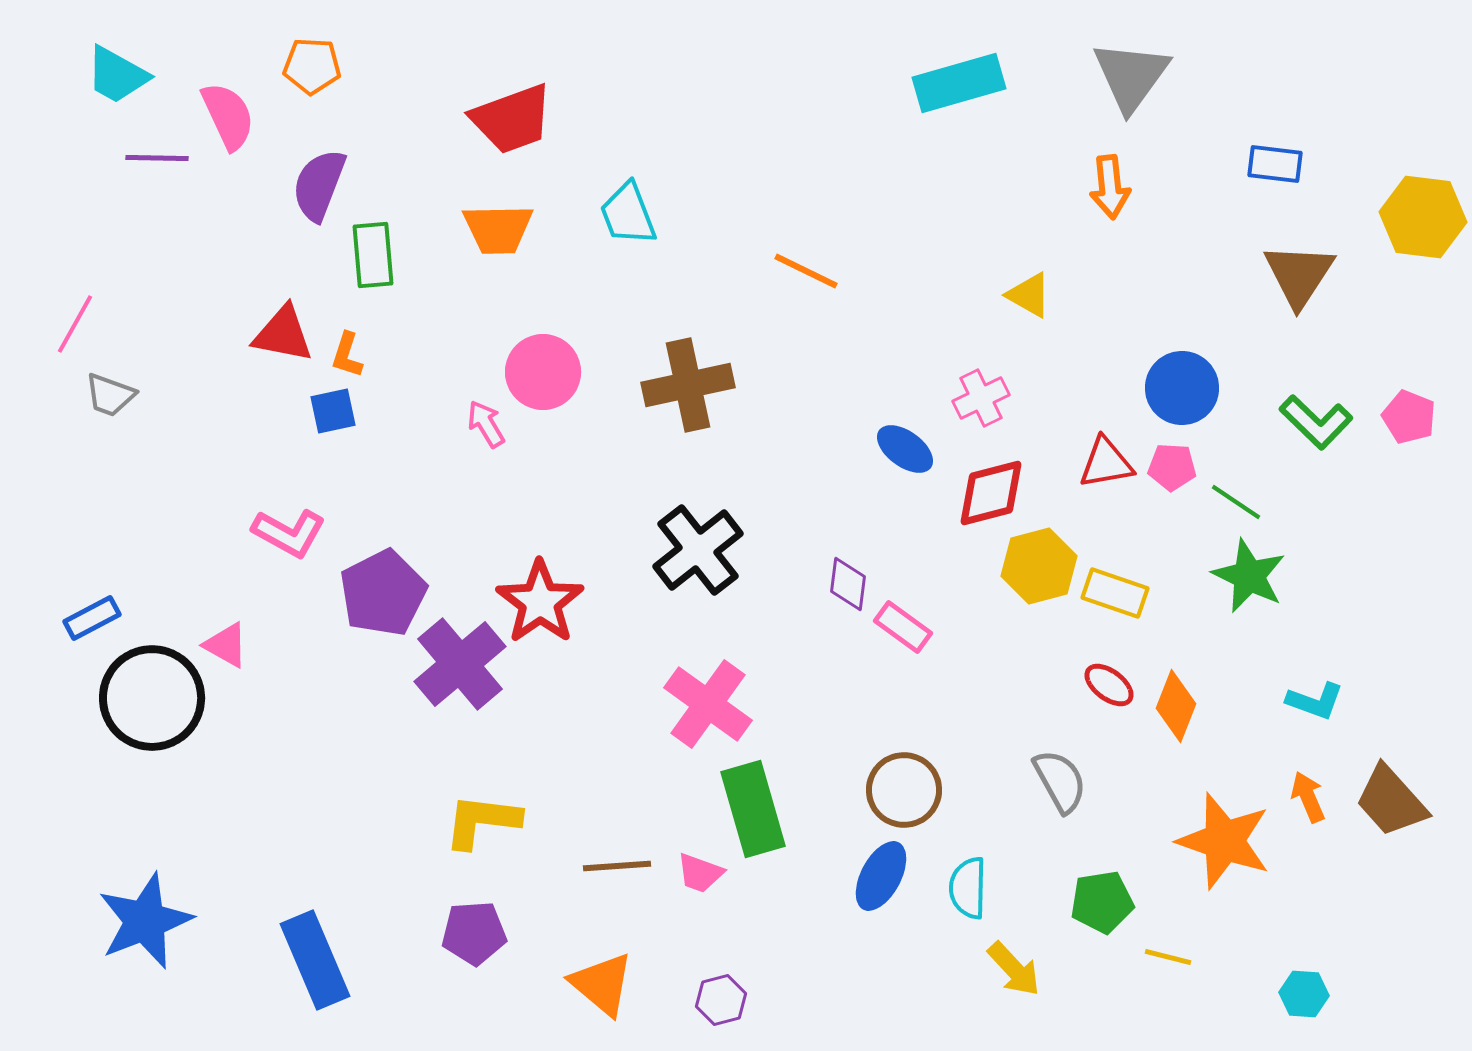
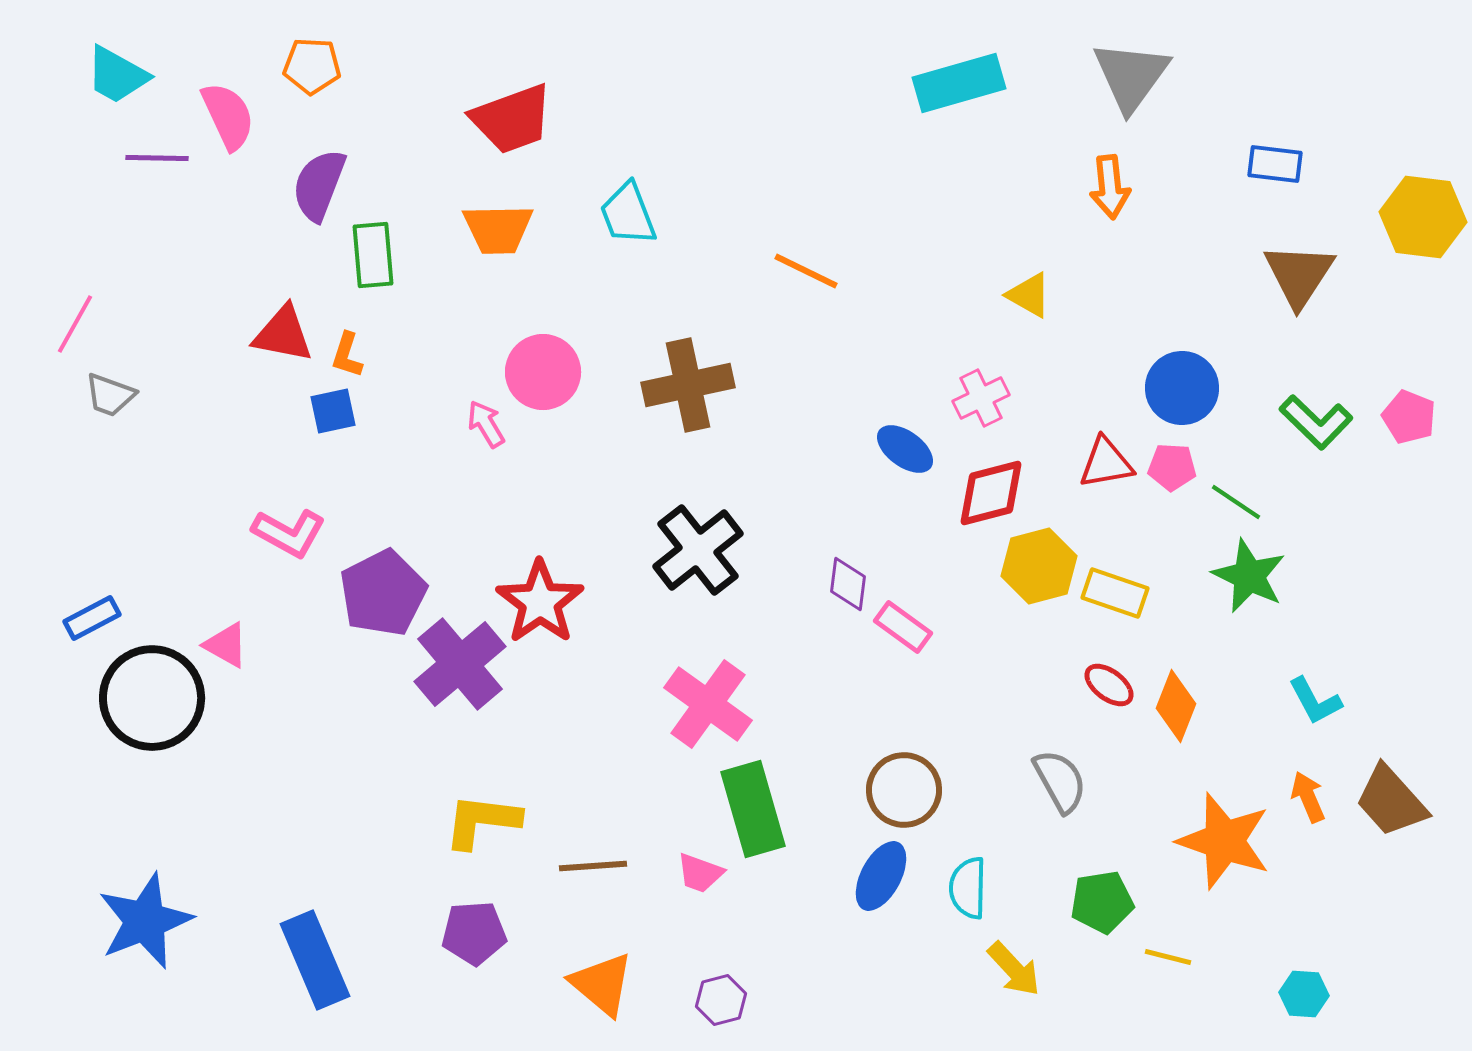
cyan L-shape at (1315, 701): rotated 42 degrees clockwise
brown line at (617, 866): moved 24 px left
